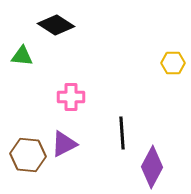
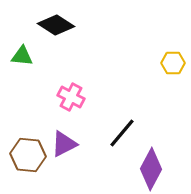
pink cross: rotated 28 degrees clockwise
black line: rotated 44 degrees clockwise
purple diamond: moved 1 px left, 2 px down
